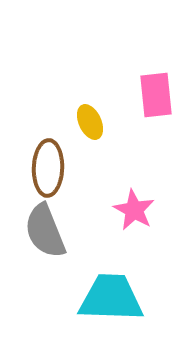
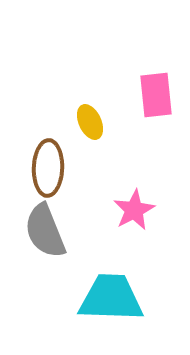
pink star: rotated 15 degrees clockwise
